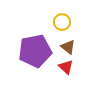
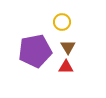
brown triangle: rotated 21 degrees clockwise
red triangle: rotated 42 degrees counterclockwise
